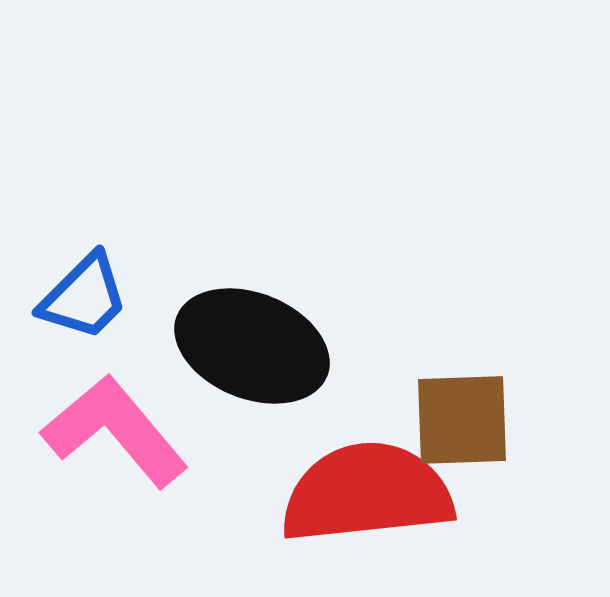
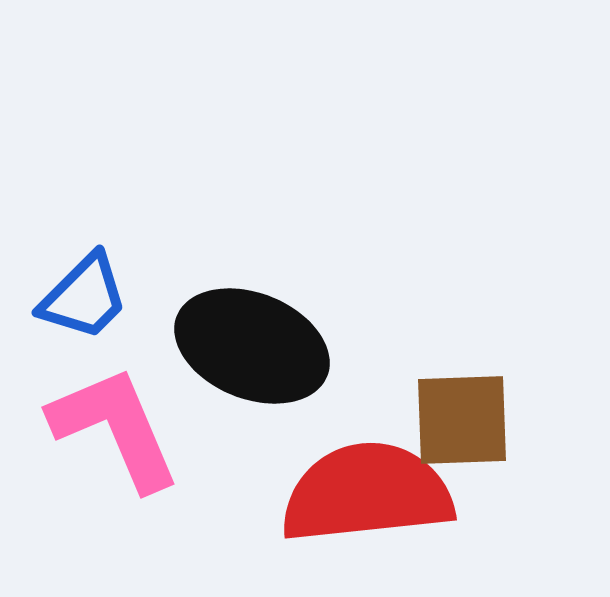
pink L-shape: moved 3 px up; rotated 17 degrees clockwise
